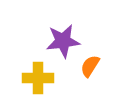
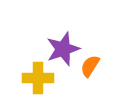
purple star: moved 8 px down; rotated 12 degrees counterclockwise
